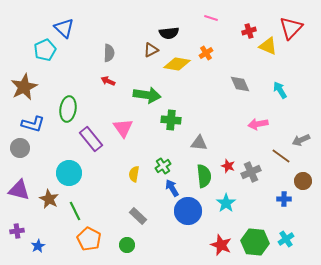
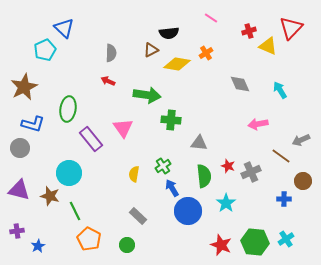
pink line at (211, 18): rotated 16 degrees clockwise
gray semicircle at (109, 53): moved 2 px right
brown star at (49, 199): moved 1 px right, 3 px up; rotated 12 degrees counterclockwise
